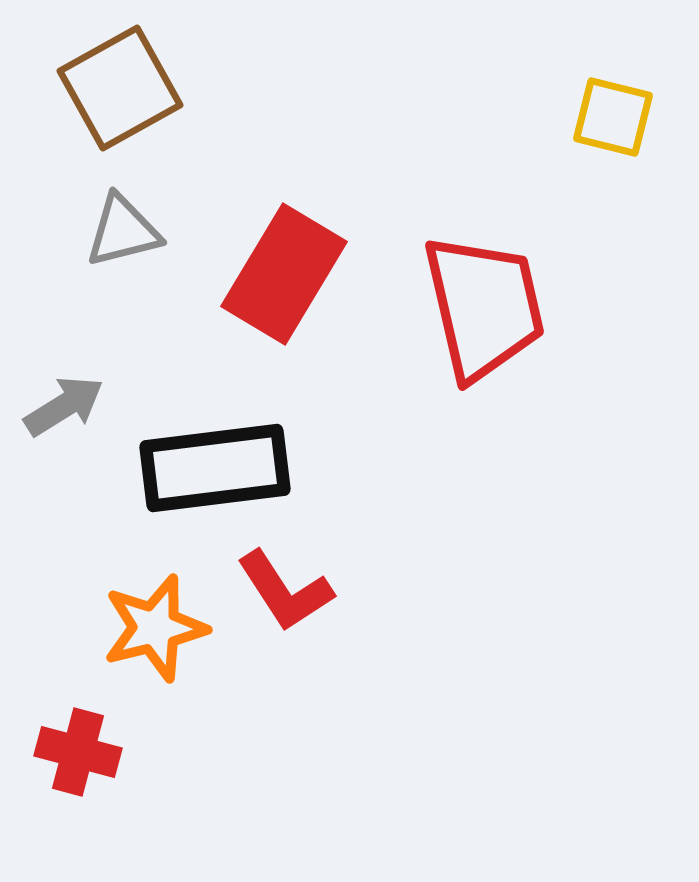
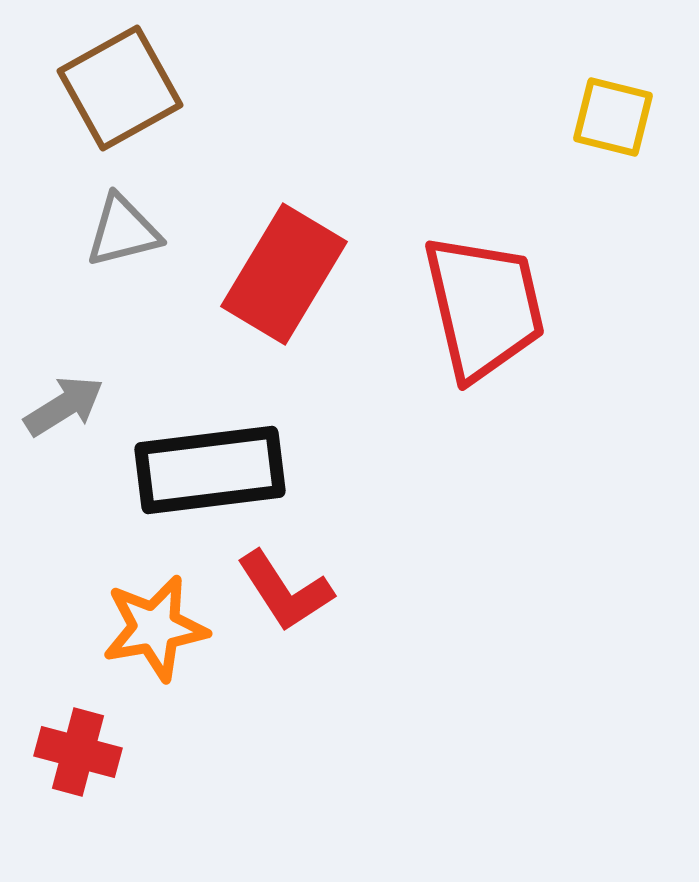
black rectangle: moved 5 px left, 2 px down
orange star: rotated 4 degrees clockwise
